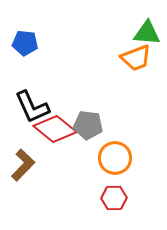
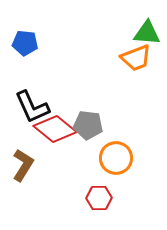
orange circle: moved 1 px right
brown L-shape: rotated 12 degrees counterclockwise
red hexagon: moved 15 px left
